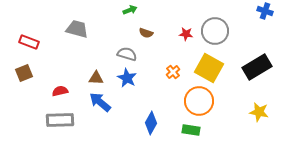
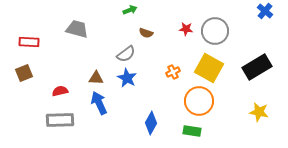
blue cross: rotated 21 degrees clockwise
red star: moved 5 px up
red rectangle: rotated 18 degrees counterclockwise
gray semicircle: moved 1 px left; rotated 126 degrees clockwise
orange cross: rotated 16 degrees clockwise
blue arrow: moved 1 px left, 1 px down; rotated 25 degrees clockwise
green rectangle: moved 1 px right, 1 px down
